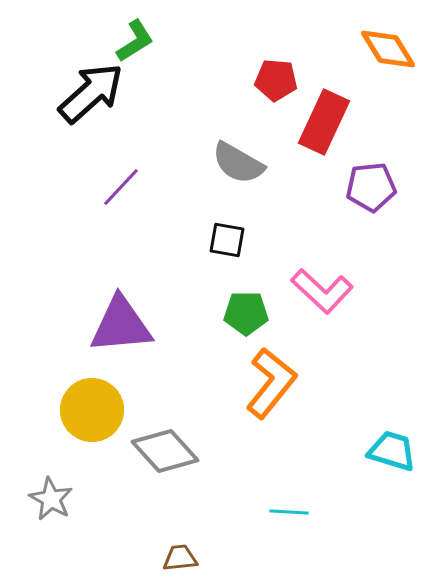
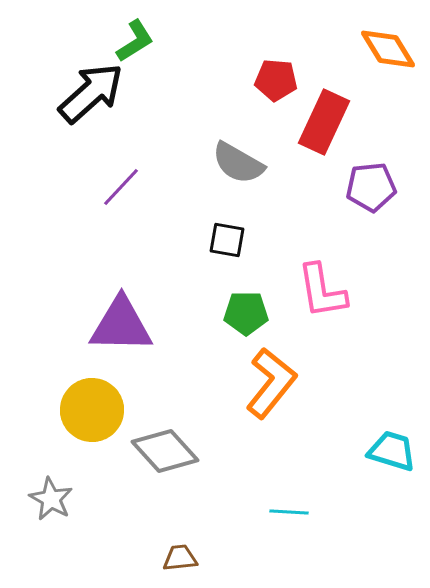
pink L-shape: rotated 38 degrees clockwise
purple triangle: rotated 6 degrees clockwise
